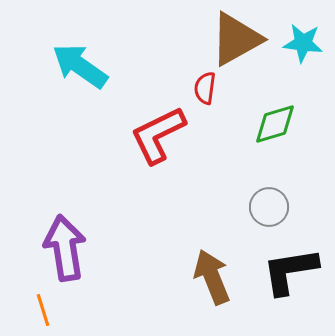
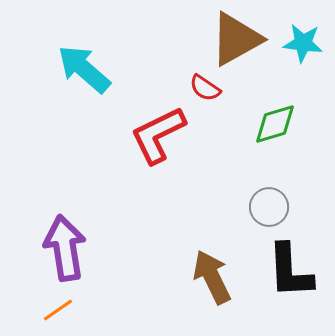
cyan arrow: moved 4 px right, 3 px down; rotated 6 degrees clockwise
red semicircle: rotated 64 degrees counterclockwise
black L-shape: rotated 84 degrees counterclockwise
brown arrow: rotated 4 degrees counterclockwise
orange line: moved 15 px right; rotated 72 degrees clockwise
